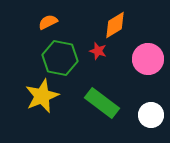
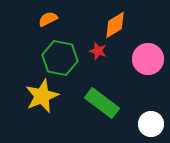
orange semicircle: moved 3 px up
white circle: moved 9 px down
